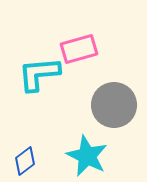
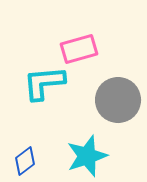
cyan L-shape: moved 5 px right, 9 px down
gray circle: moved 4 px right, 5 px up
cyan star: rotated 27 degrees clockwise
